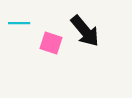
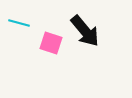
cyan line: rotated 15 degrees clockwise
